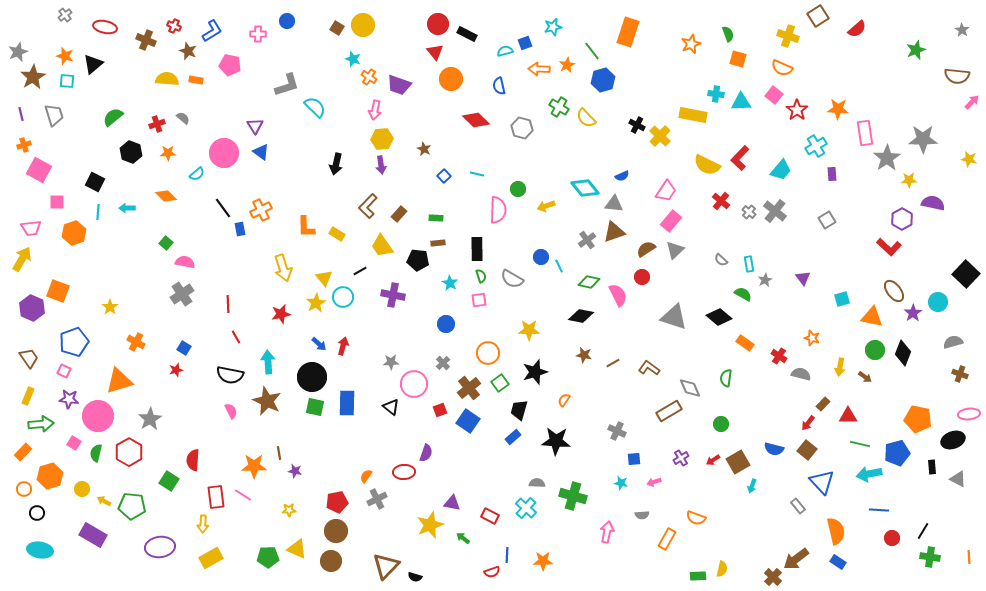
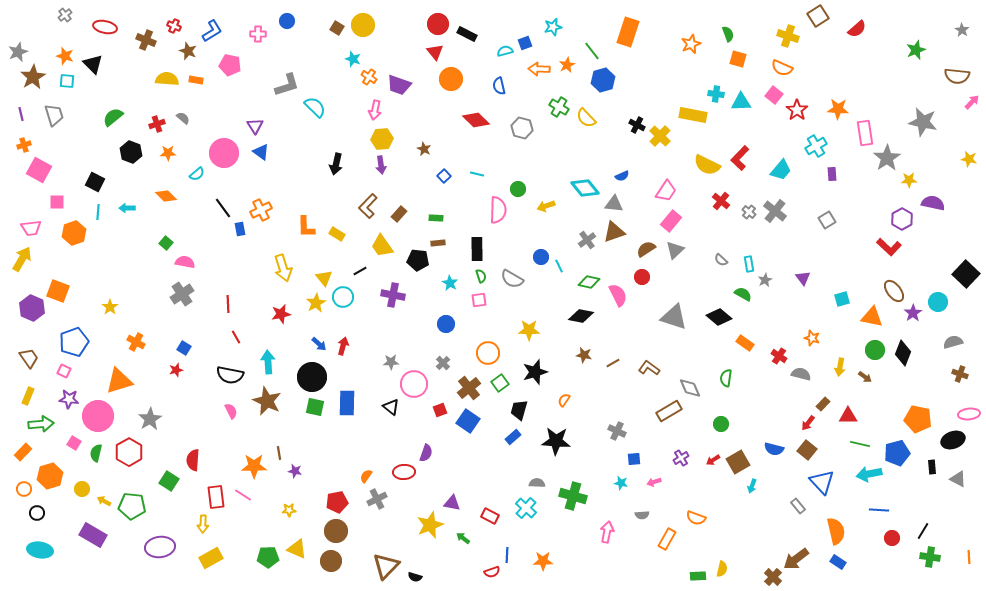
black triangle at (93, 64): rotated 35 degrees counterclockwise
gray star at (923, 139): moved 17 px up; rotated 12 degrees clockwise
